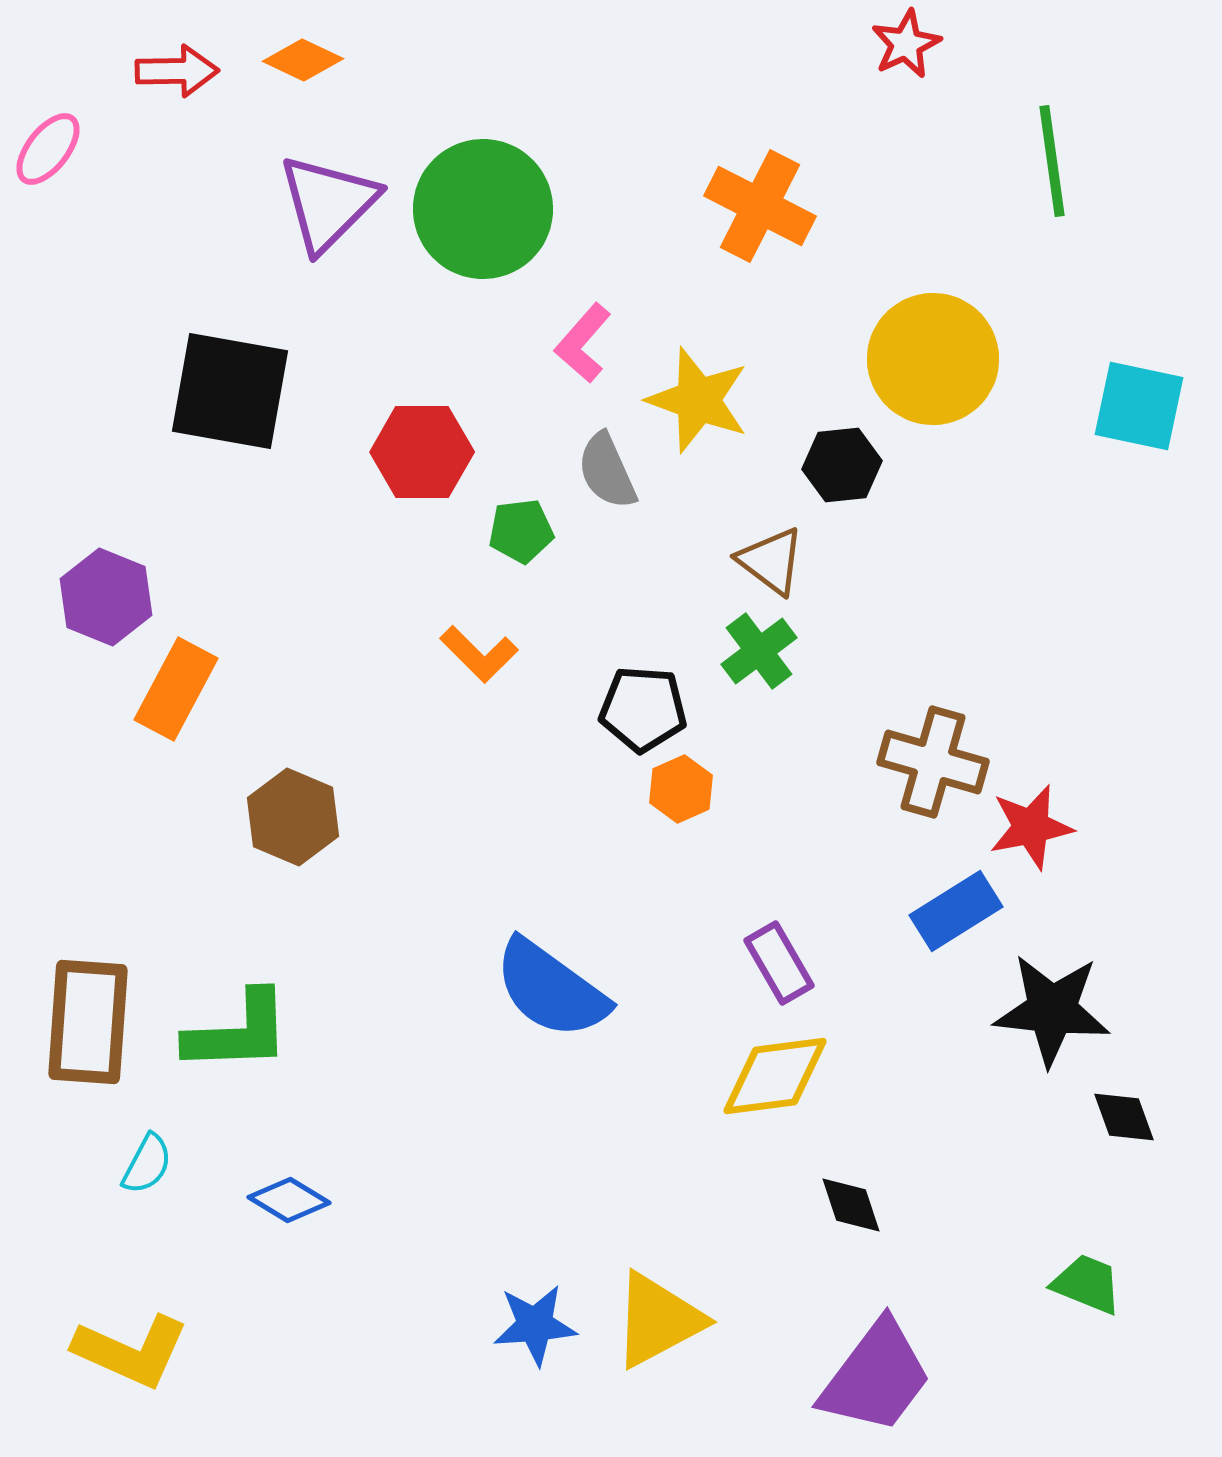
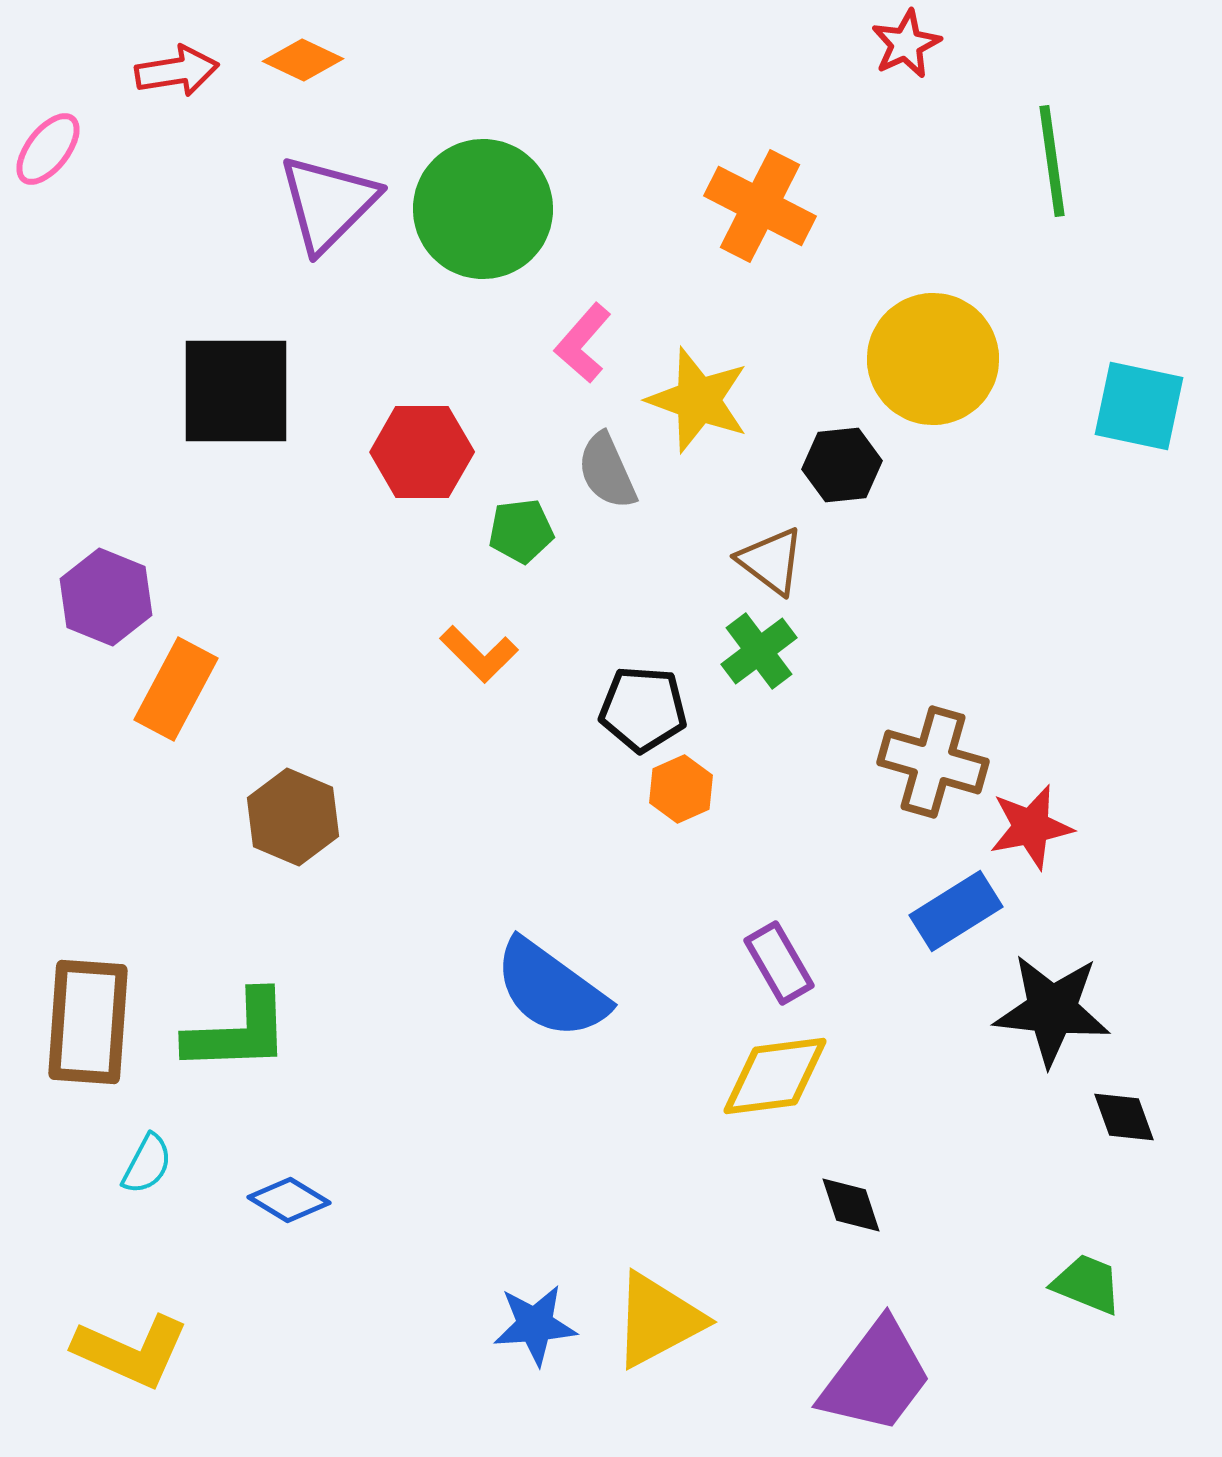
red arrow at (177, 71): rotated 8 degrees counterclockwise
black square at (230, 391): moved 6 px right; rotated 10 degrees counterclockwise
